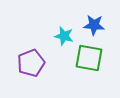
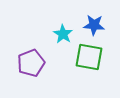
cyan star: moved 1 px left, 2 px up; rotated 18 degrees clockwise
green square: moved 1 px up
